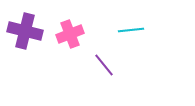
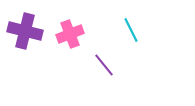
cyan line: rotated 70 degrees clockwise
